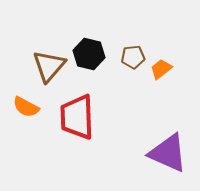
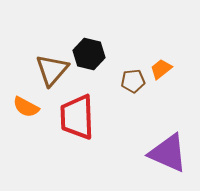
brown pentagon: moved 24 px down
brown triangle: moved 3 px right, 4 px down
